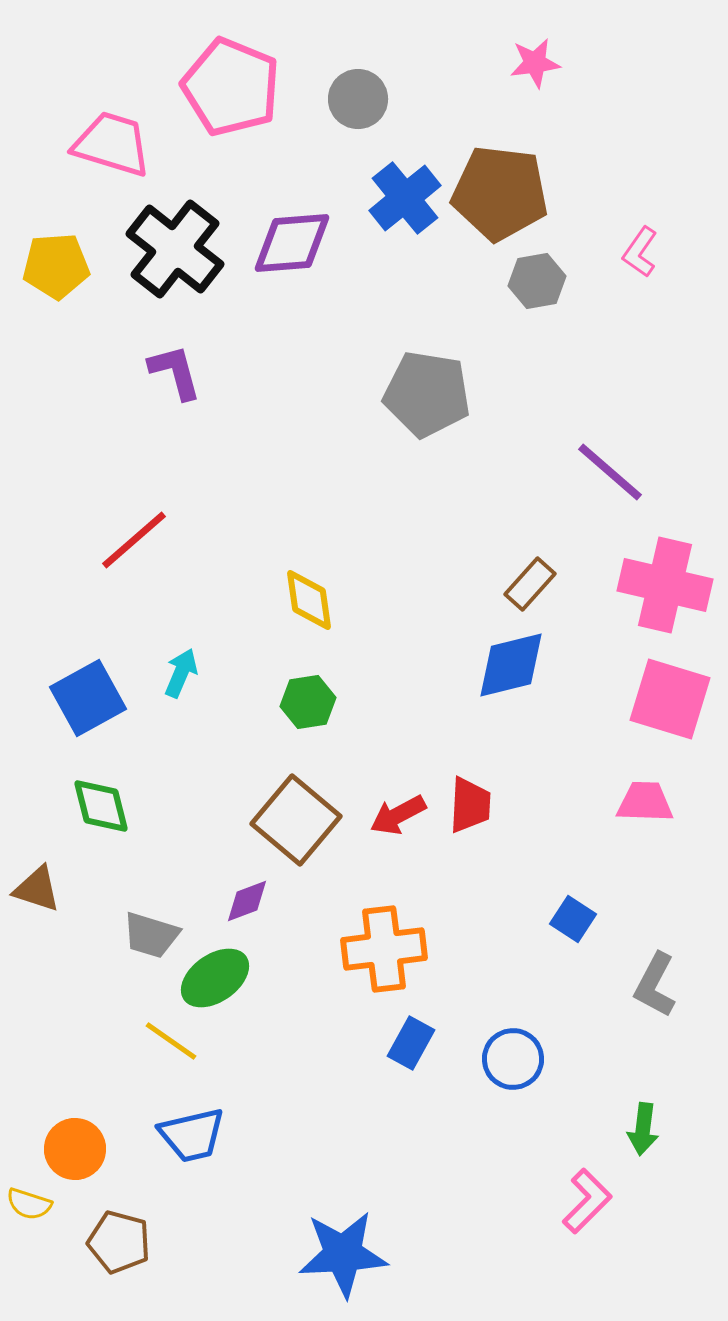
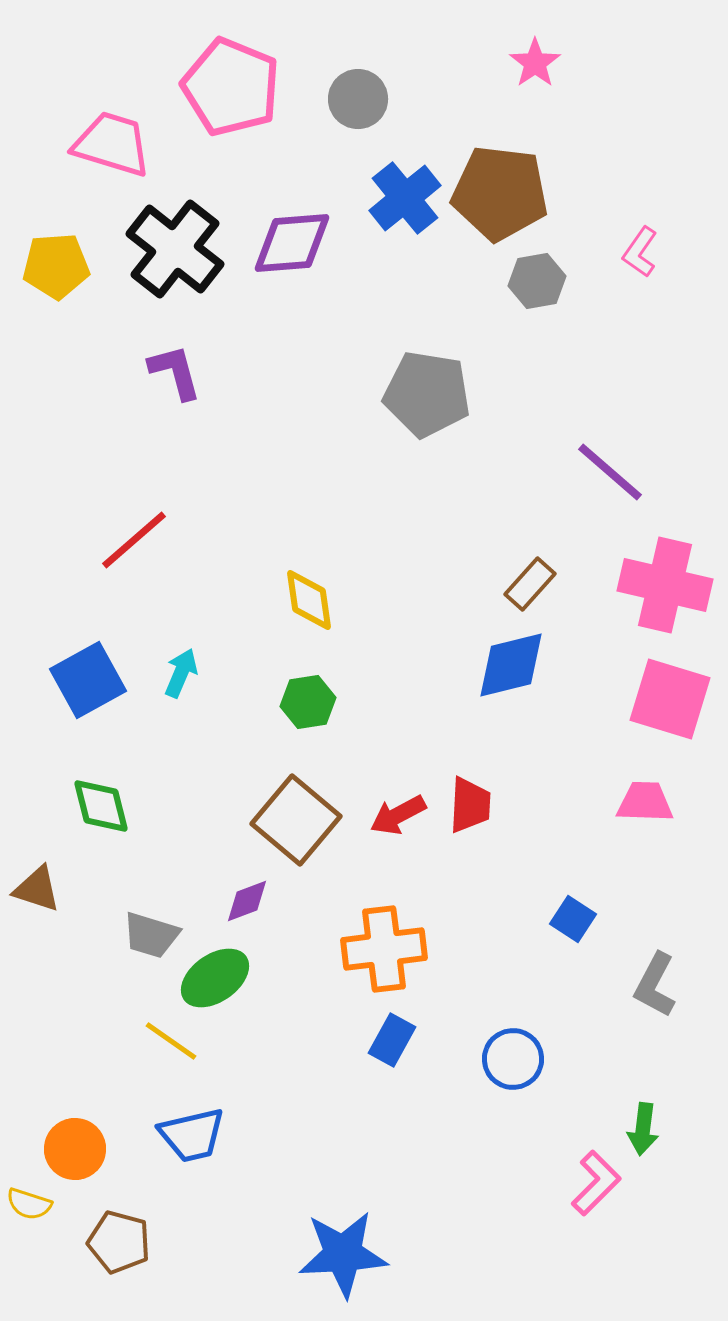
pink star at (535, 63): rotated 27 degrees counterclockwise
blue square at (88, 698): moved 18 px up
blue rectangle at (411, 1043): moved 19 px left, 3 px up
pink L-shape at (587, 1201): moved 9 px right, 18 px up
